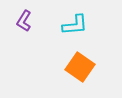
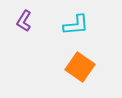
cyan L-shape: moved 1 px right
